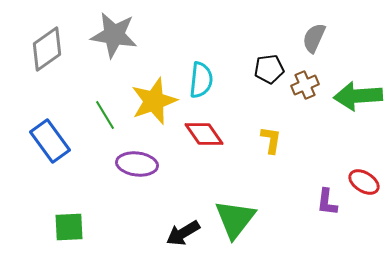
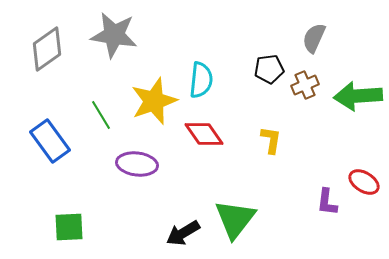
green line: moved 4 px left
